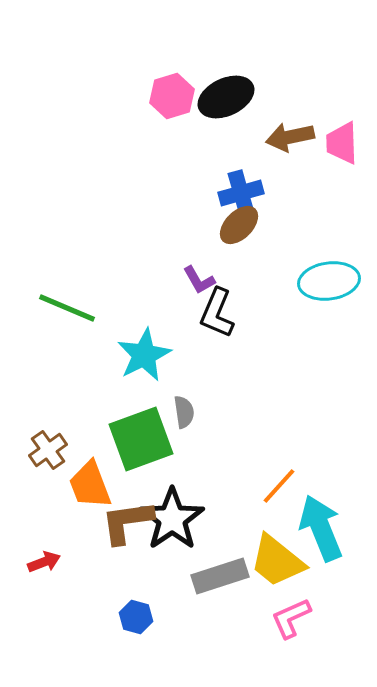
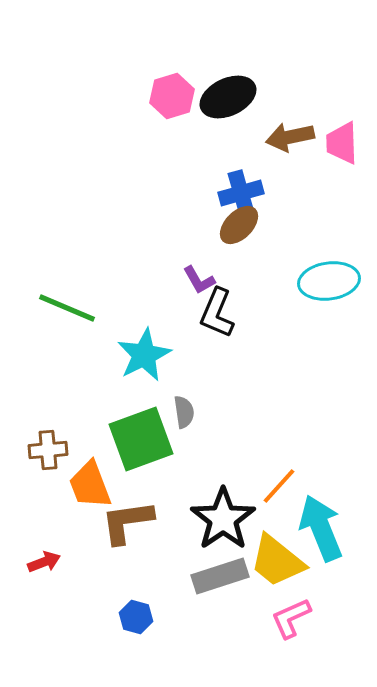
black ellipse: moved 2 px right
brown cross: rotated 30 degrees clockwise
black star: moved 51 px right
